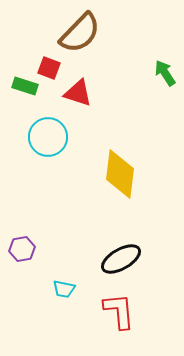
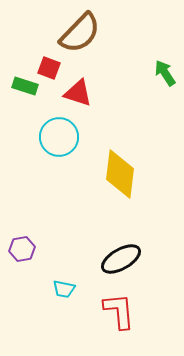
cyan circle: moved 11 px right
